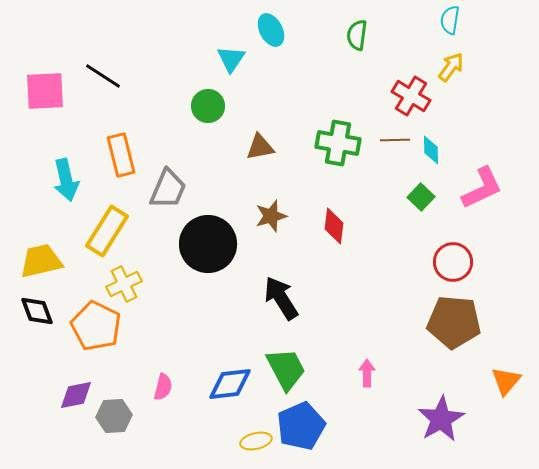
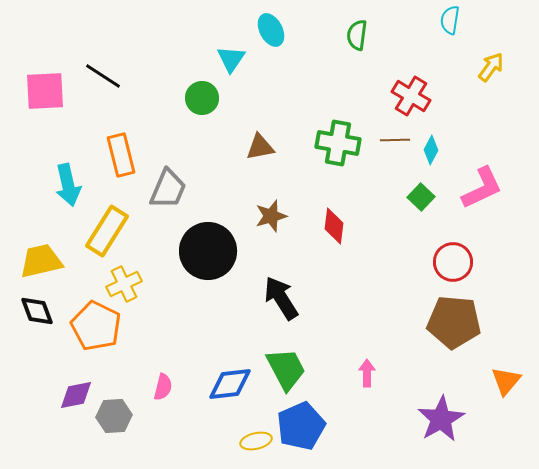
yellow arrow: moved 40 px right
green circle: moved 6 px left, 8 px up
cyan diamond: rotated 28 degrees clockwise
cyan arrow: moved 2 px right, 5 px down
black circle: moved 7 px down
